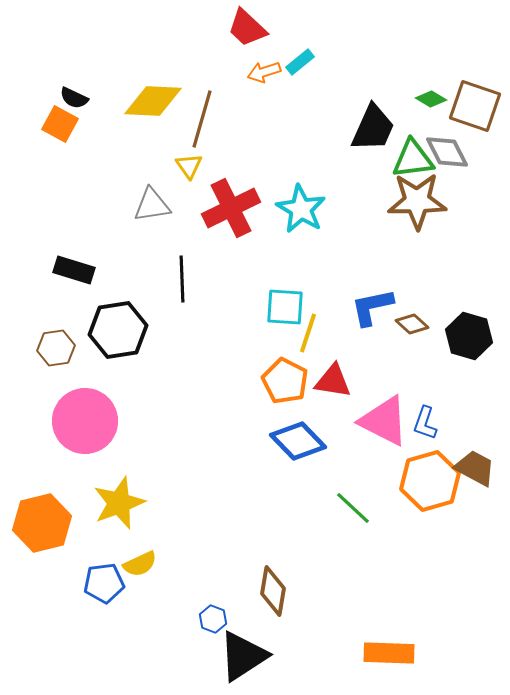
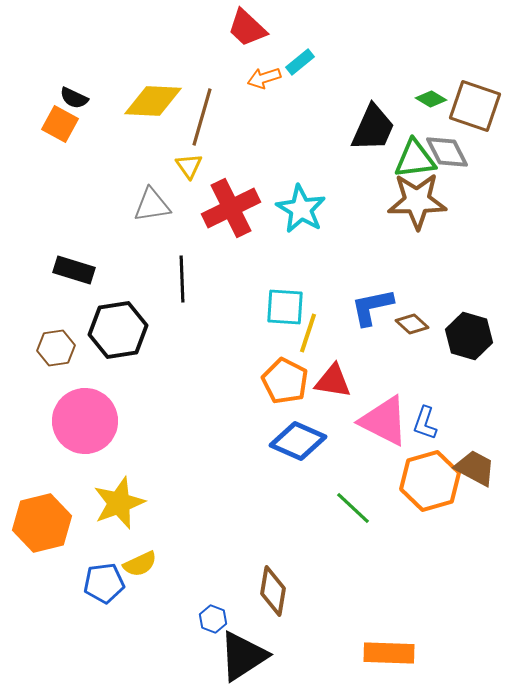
orange arrow at (264, 72): moved 6 px down
brown line at (202, 119): moved 2 px up
green triangle at (413, 159): moved 2 px right
blue diamond at (298, 441): rotated 22 degrees counterclockwise
